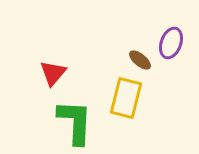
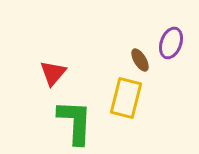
brown ellipse: rotated 20 degrees clockwise
